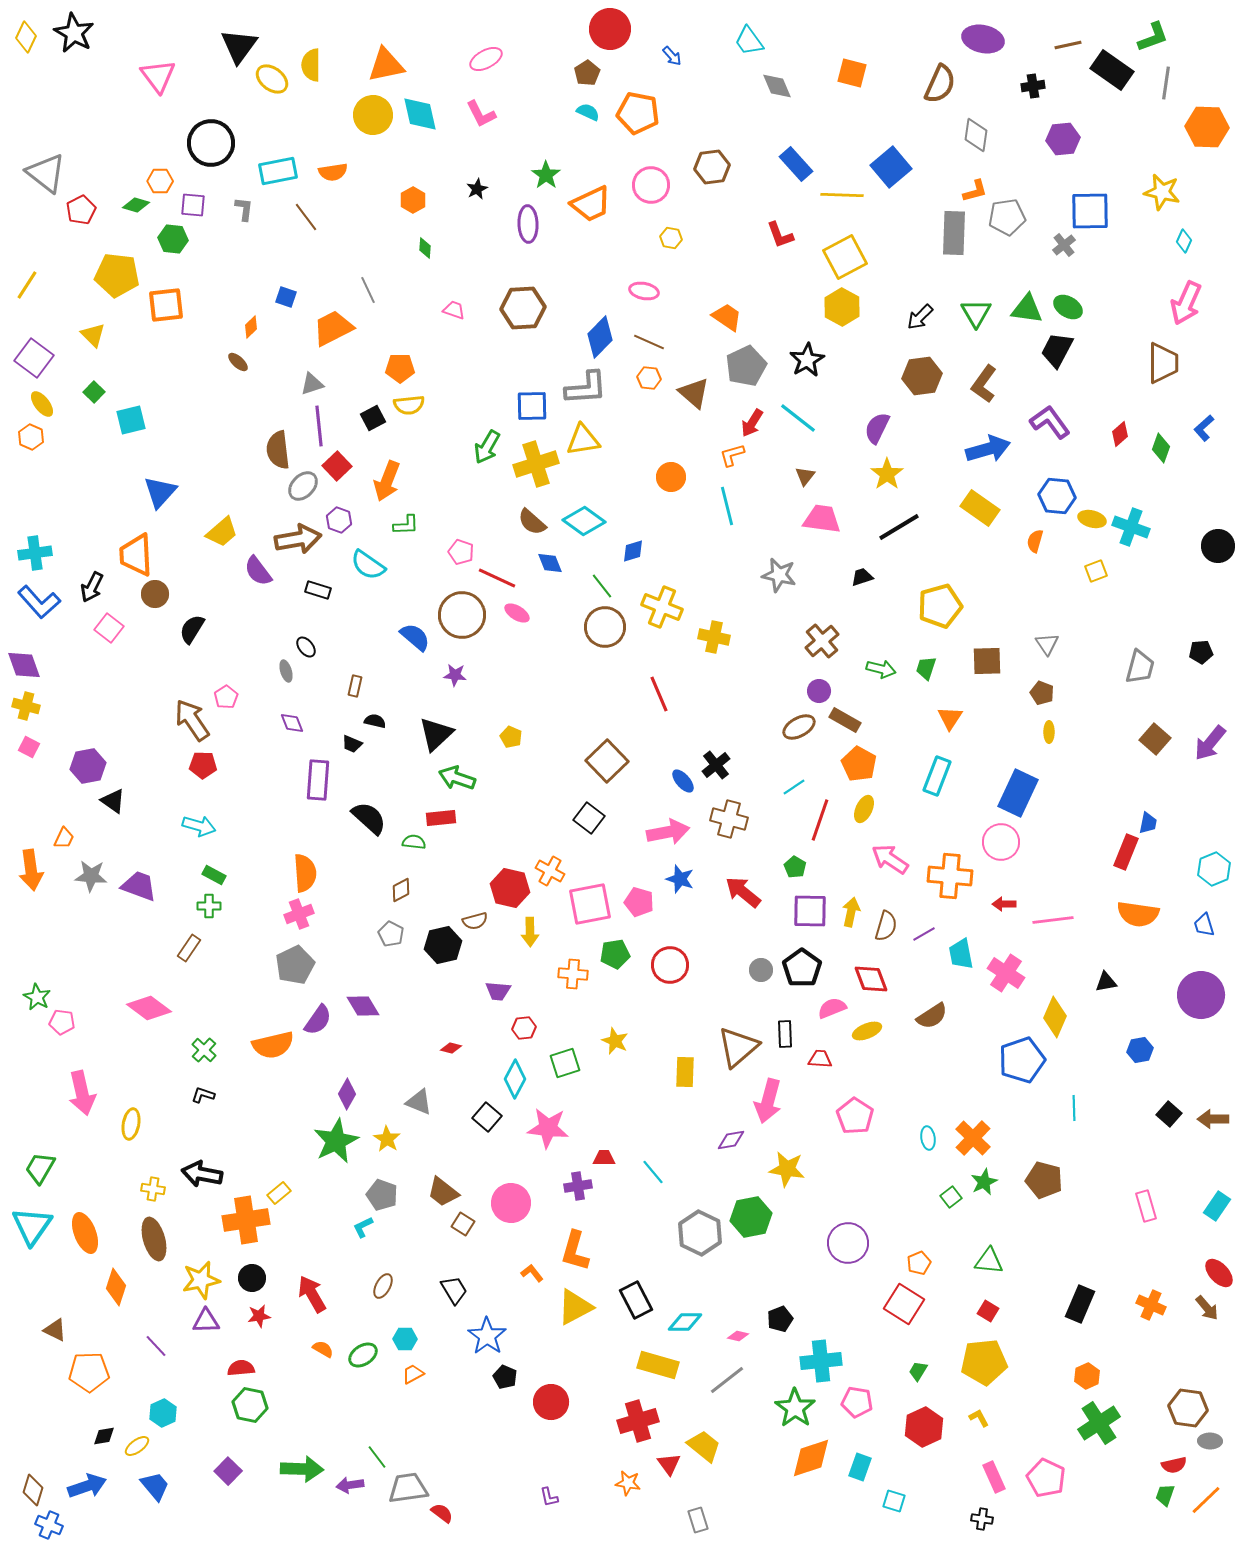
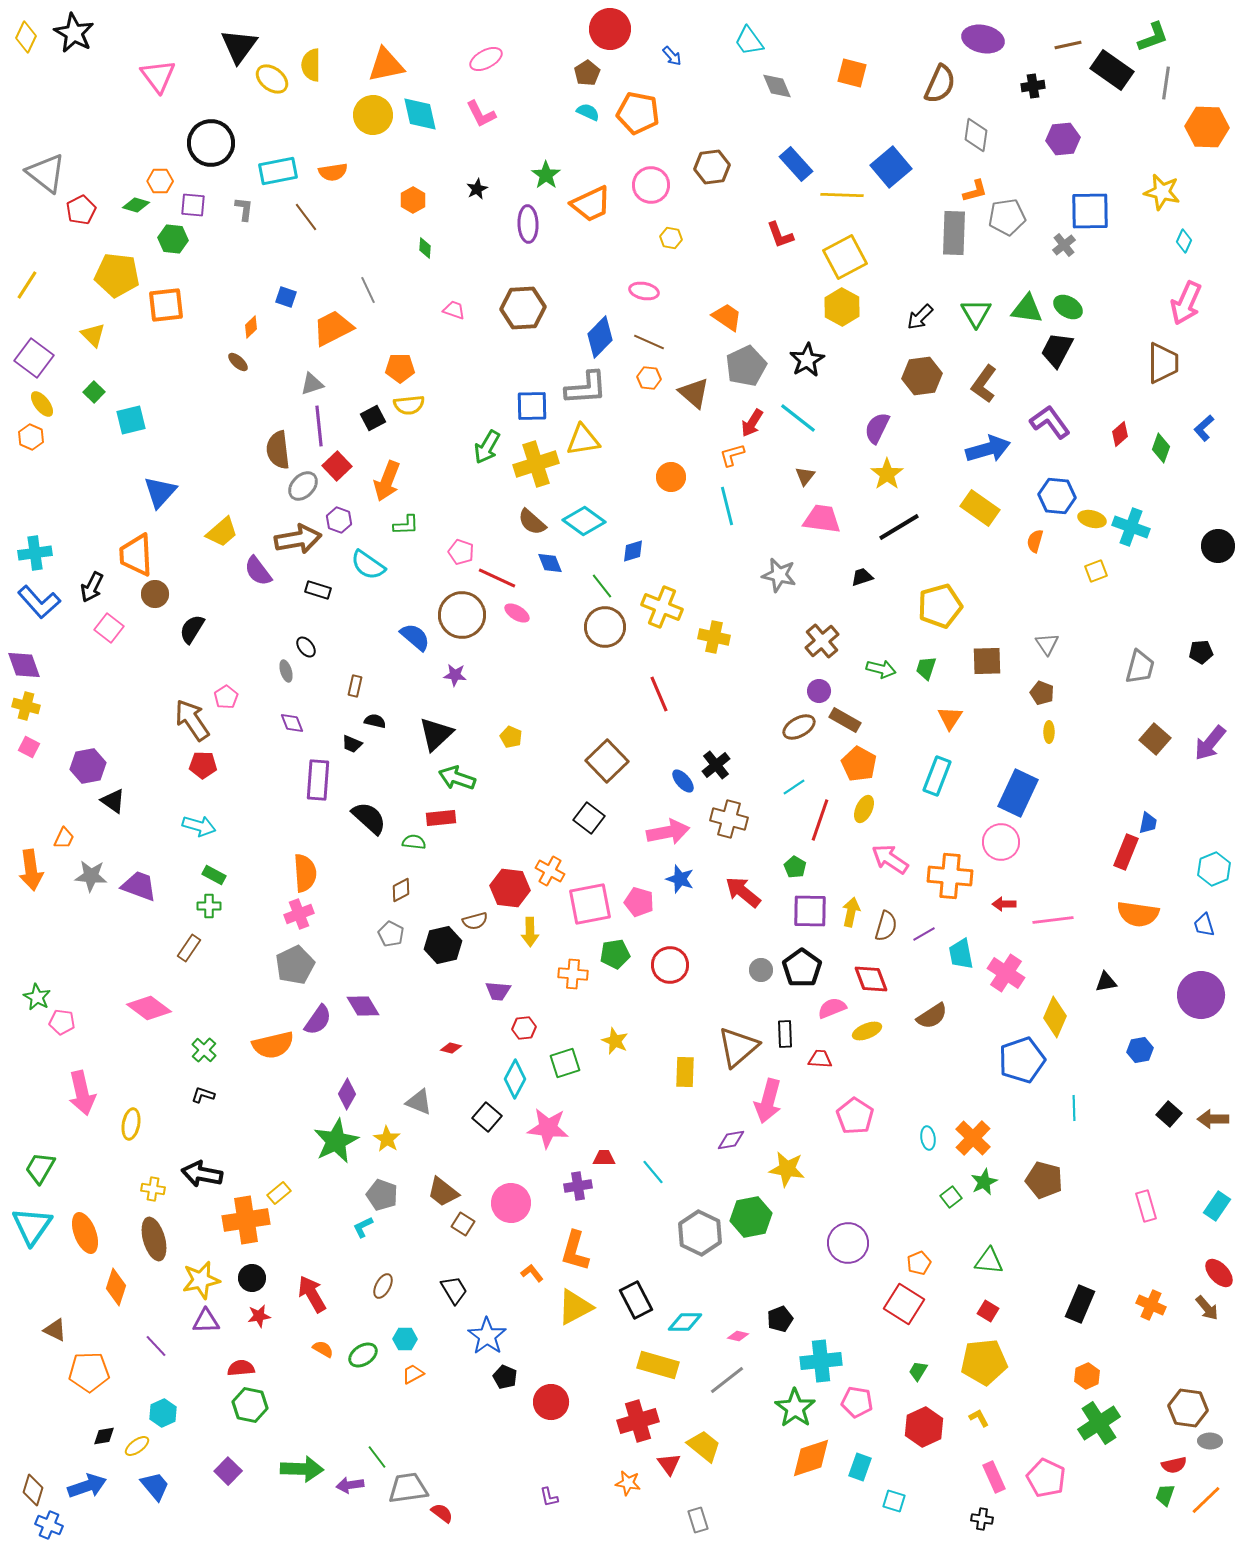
red hexagon at (510, 888): rotated 6 degrees counterclockwise
